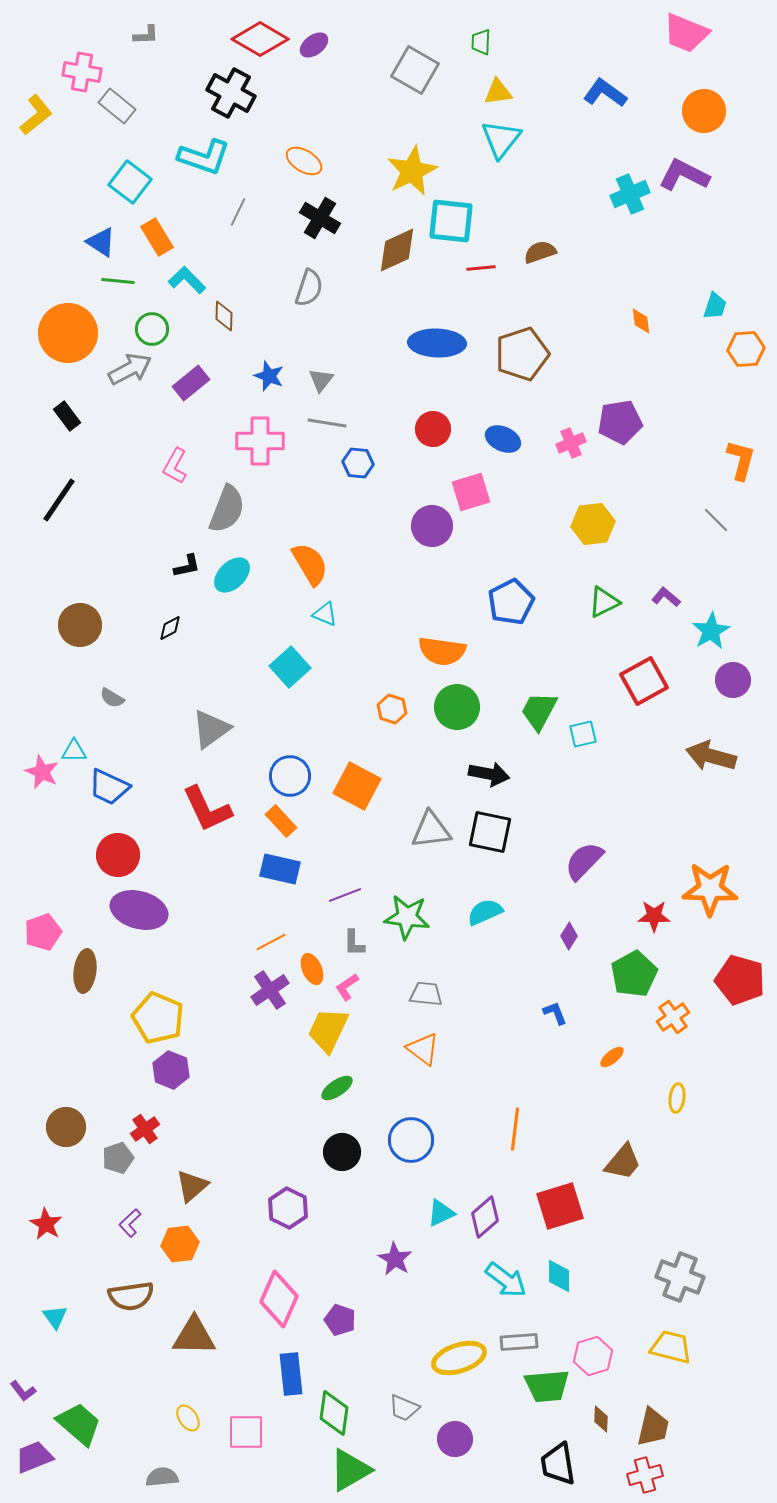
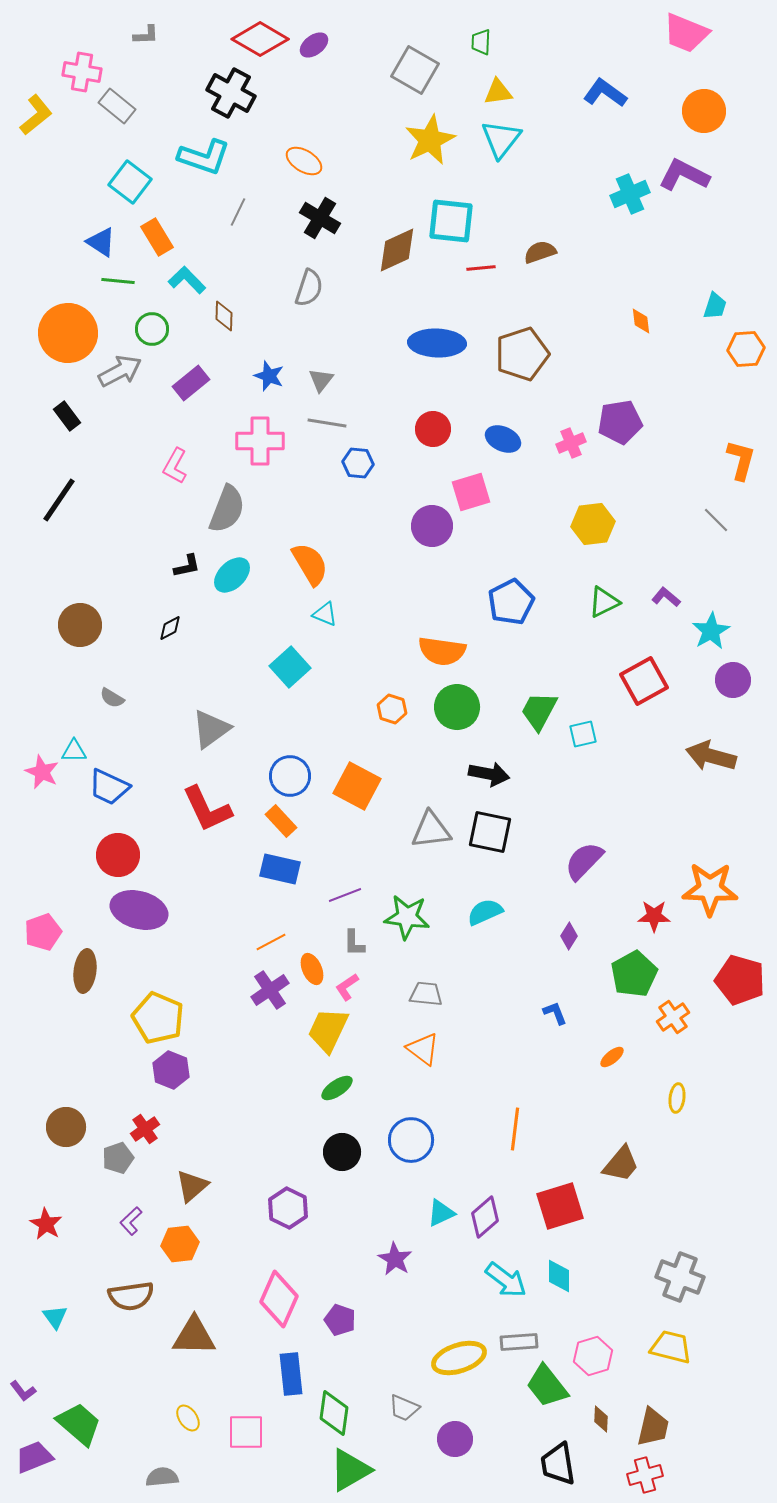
yellow star at (412, 171): moved 18 px right, 31 px up
gray arrow at (130, 369): moved 10 px left, 2 px down
brown trapezoid at (623, 1162): moved 2 px left, 2 px down
purple L-shape at (130, 1223): moved 1 px right, 2 px up
green trapezoid at (547, 1386): rotated 57 degrees clockwise
